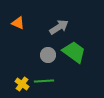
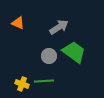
gray circle: moved 1 px right, 1 px down
yellow cross: rotated 16 degrees counterclockwise
